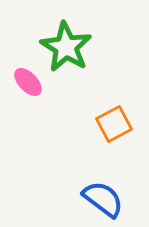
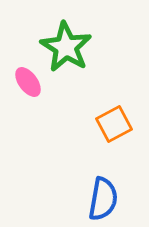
pink ellipse: rotated 8 degrees clockwise
blue semicircle: rotated 63 degrees clockwise
